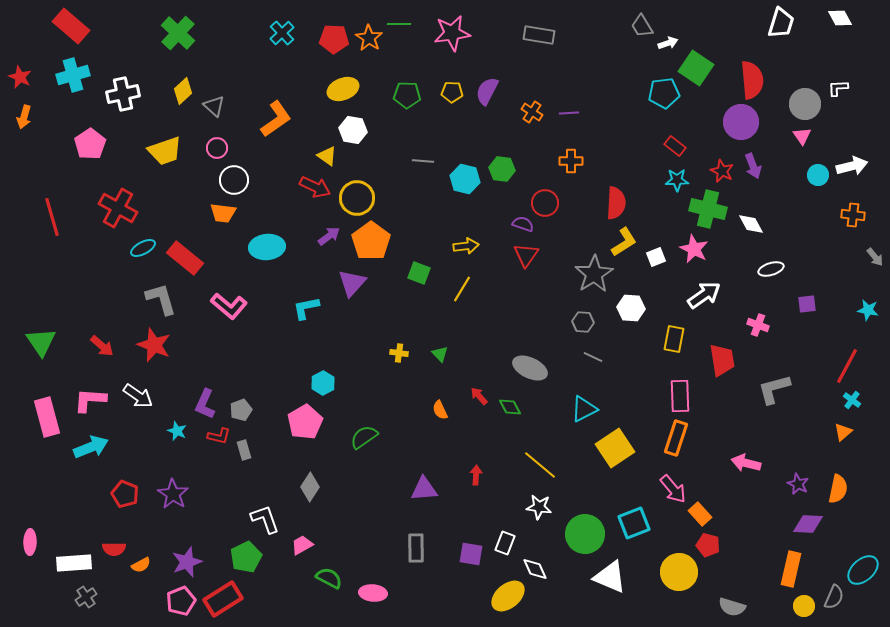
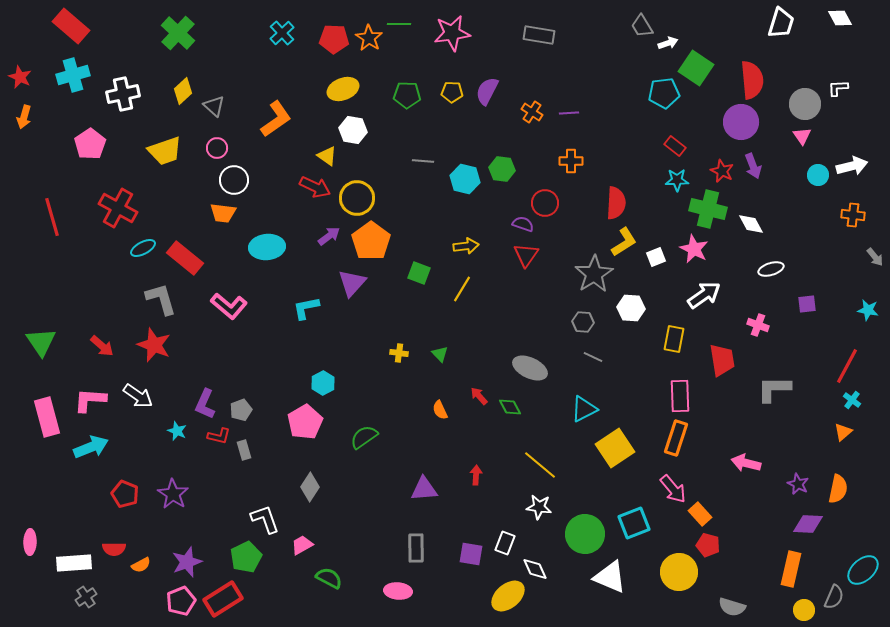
gray L-shape at (774, 389): rotated 15 degrees clockwise
pink ellipse at (373, 593): moved 25 px right, 2 px up
yellow circle at (804, 606): moved 4 px down
